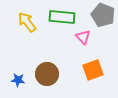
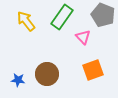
green rectangle: rotated 60 degrees counterclockwise
yellow arrow: moved 1 px left, 1 px up
